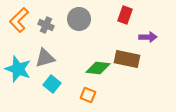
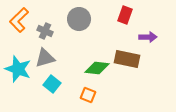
gray cross: moved 1 px left, 6 px down
green diamond: moved 1 px left
